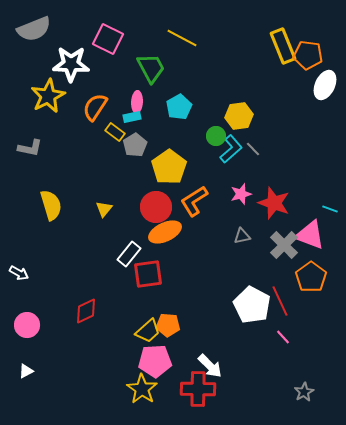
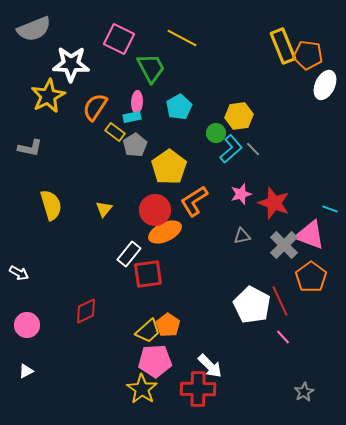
pink square at (108, 39): moved 11 px right
green circle at (216, 136): moved 3 px up
red circle at (156, 207): moved 1 px left, 3 px down
orange pentagon at (168, 325): rotated 30 degrees clockwise
